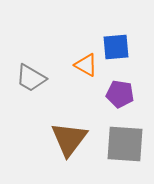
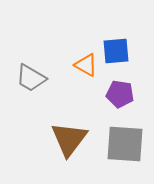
blue square: moved 4 px down
